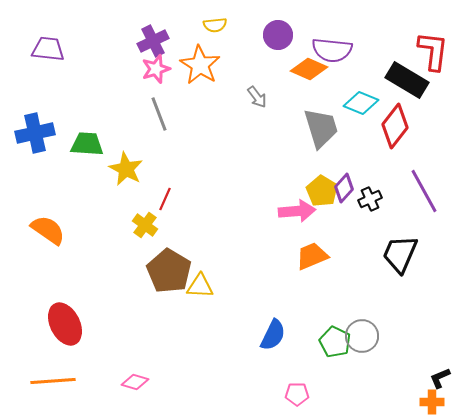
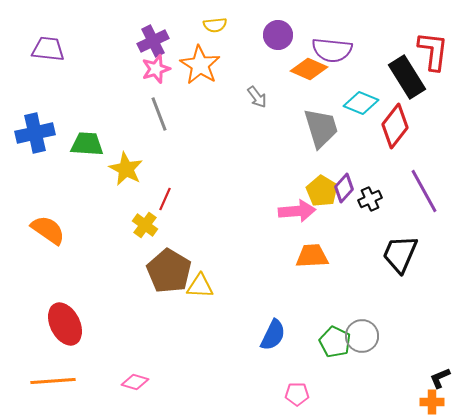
black rectangle: moved 3 px up; rotated 27 degrees clockwise
orange trapezoid: rotated 20 degrees clockwise
